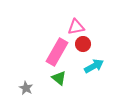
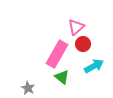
pink triangle: rotated 30 degrees counterclockwise
pink rectangle: moved 2 px down
green triangle: moved 3 px right, 1 px up
gray star: moved 2 px right
